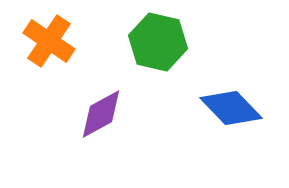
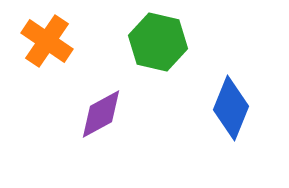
orange cross: moved 2 px left
blue diamond: rotated 66 degrees clockwise
